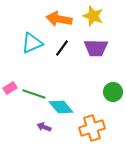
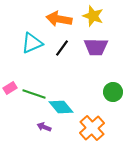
purple trapezoid: moved 1 px up
orange cross: rotated 25 degrees counterclockwise
